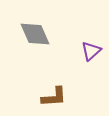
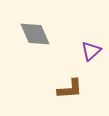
brown L-shape: moved 16 px right, 8 px up
